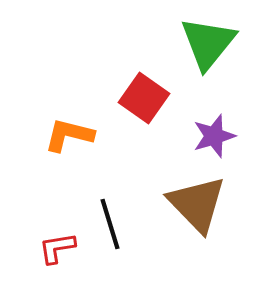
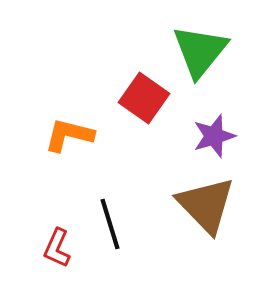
green triangle: moved 8 px left, 8 px down
brown triangle: moved 9 px right, 1 px down
red L-shape: rotated 57 degrees counterclockwise
